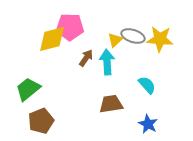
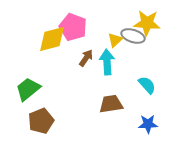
pink pentagon: moved 3 px right; rotated 20 degrees clockwise
yellow star: moved 13 px left, 16 px up
blue star: rotated 30 degrees counterclockwise
